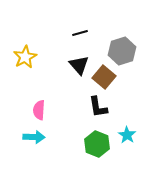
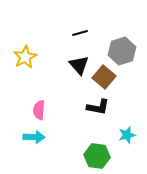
black L-shape: rotated 70 degrees counterclockwise
cyan star: rotated 24 degrees clockwise
green hexagon: moved 12 px down; rotated 15 degrees counterclockwise
